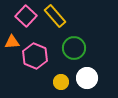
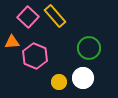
pink square: moved 2 px right, 1 px down
green circle: moved 15 px right
white circle: moved 4 px left
yellow circle: moved 2 px left
